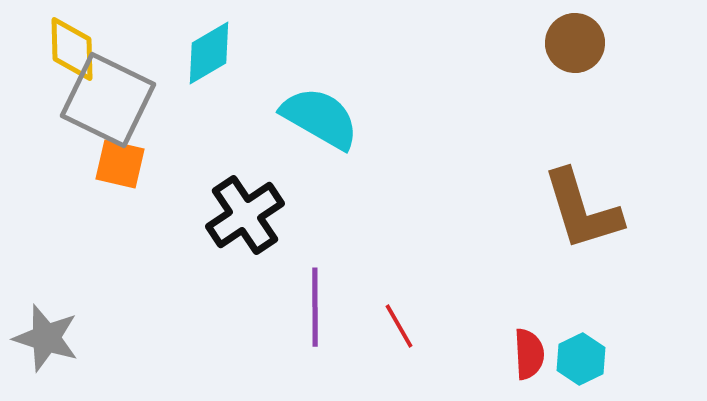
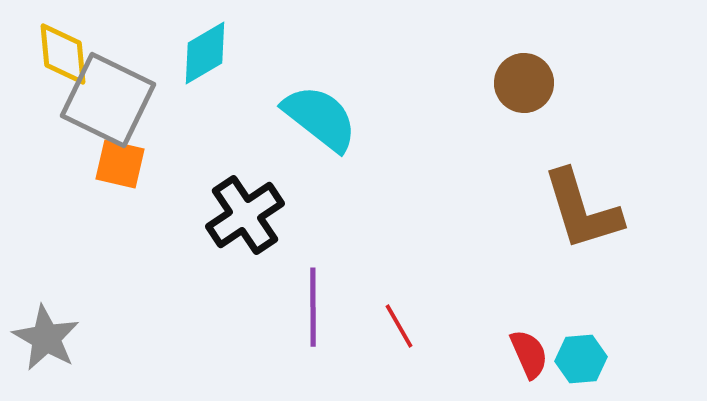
brown circle: moved 51 px left, 40 px down
yellow diamond: moved 9 px left, 5 px down; rotated 4 degrees counterclockwise
cyan diamond: moved 4 px left
cyan semicircle: rotated 8 degrees clockwise
purple line: moved 2 px left
gray star: rotated 12 degrees clockwise
red semicircle: rotated 21 degrees counterclockwise
cyan hexagon: rotated 21 degrees clockwise
